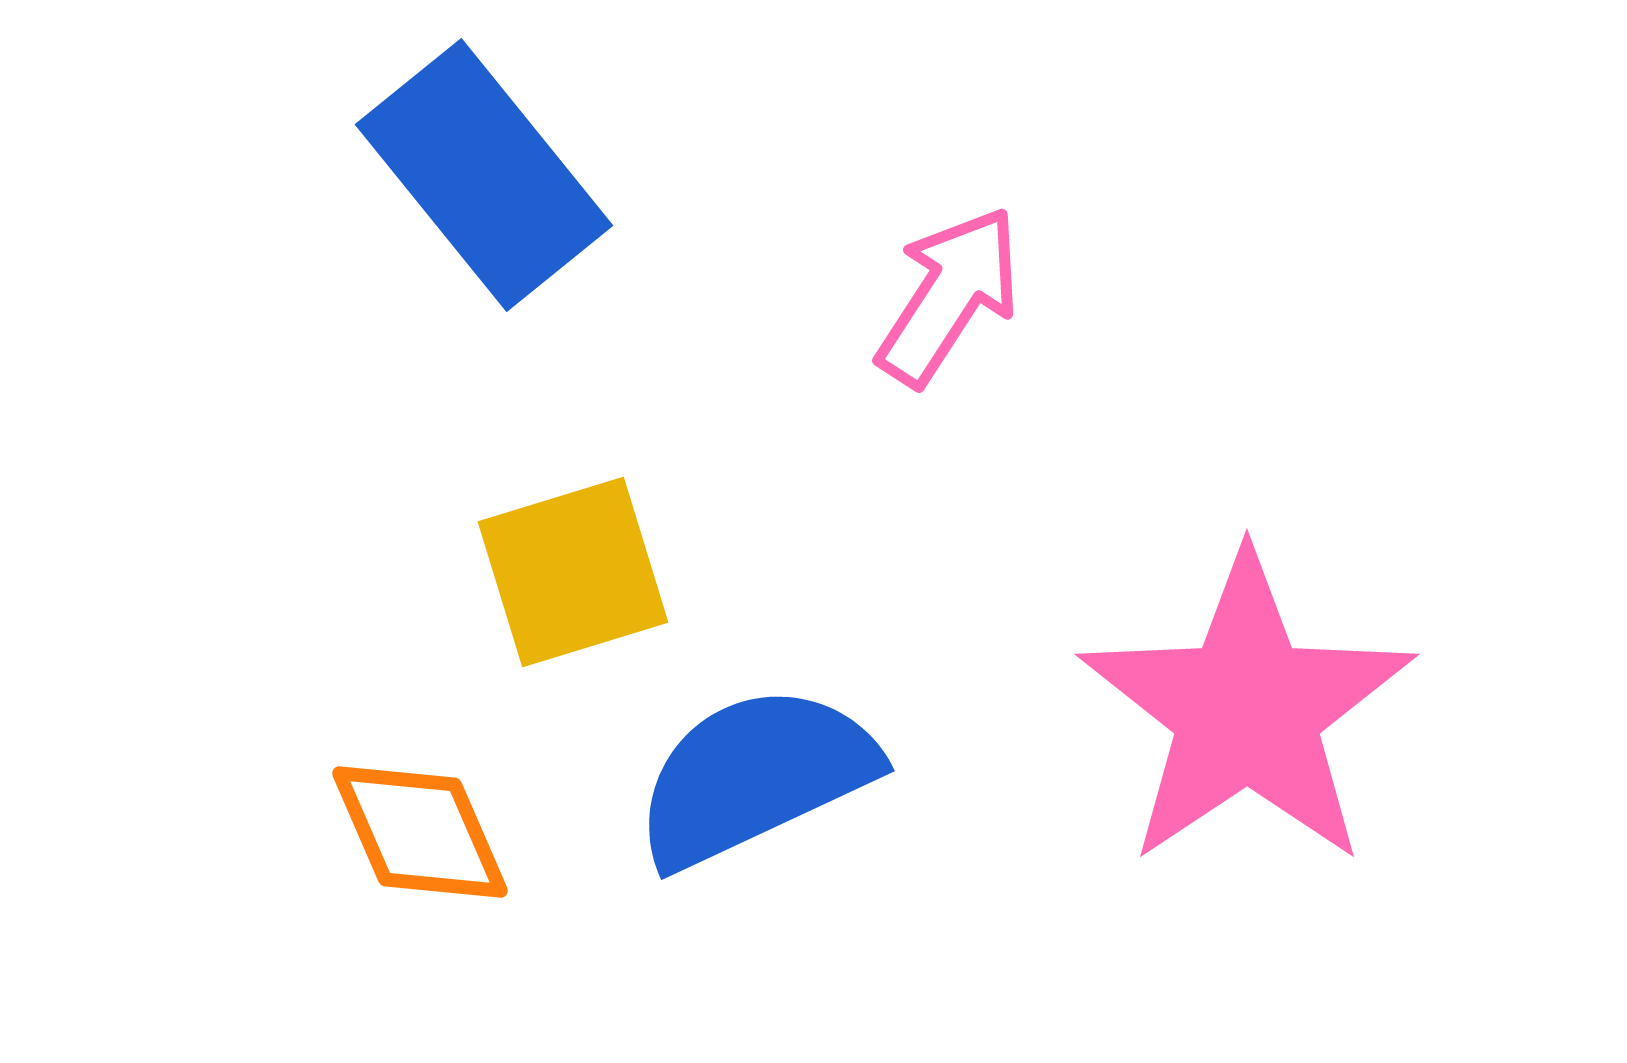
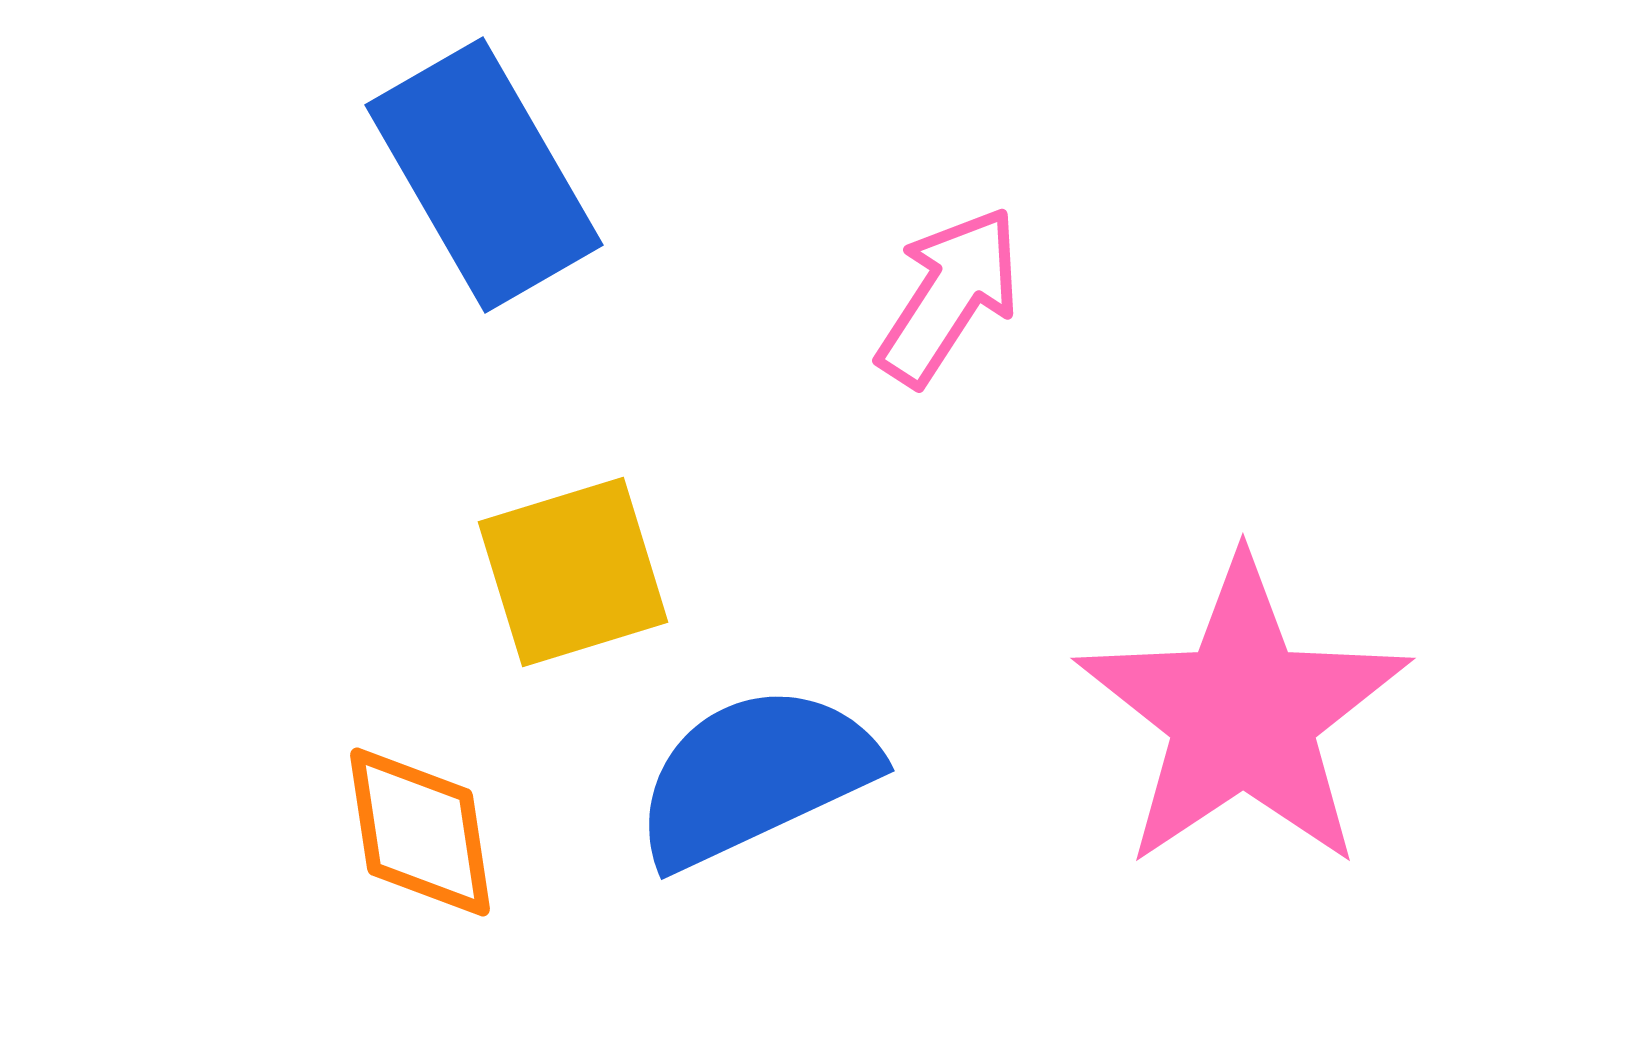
blue rectangle: rotated 9 degrees clockwise
pink star: moved 4 px left, 4 px down
orange diamond: rotated 15 degrees clockwise
